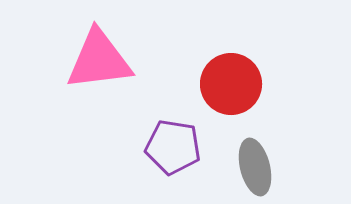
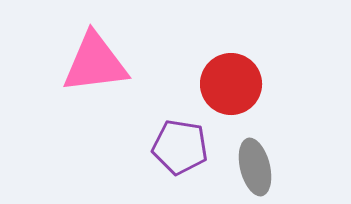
pink triangle: moved 4 px left, 3 px down
purple pentagon: moved 7 px right
